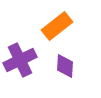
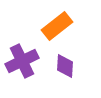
purple cross: moved 2 px right, 1 px down
